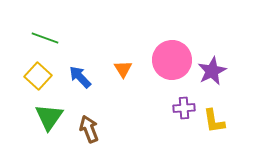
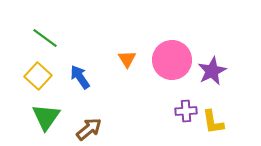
green line: rotated 16 degrees clockwise
orange triangle: moved 4 px right, 10 px up
blue arrow: rotated 10 degrees clockwise
purple cross: moved 2 px right, 3 px down
green triangle: moved 3 px left
yellow L-shape: moved 1 px left, 1 px down
brown arrow: rotated 72 degrees clockwise
